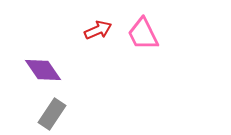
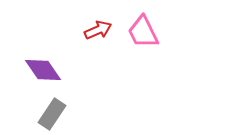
pink trapezoid: moved 2 px up
